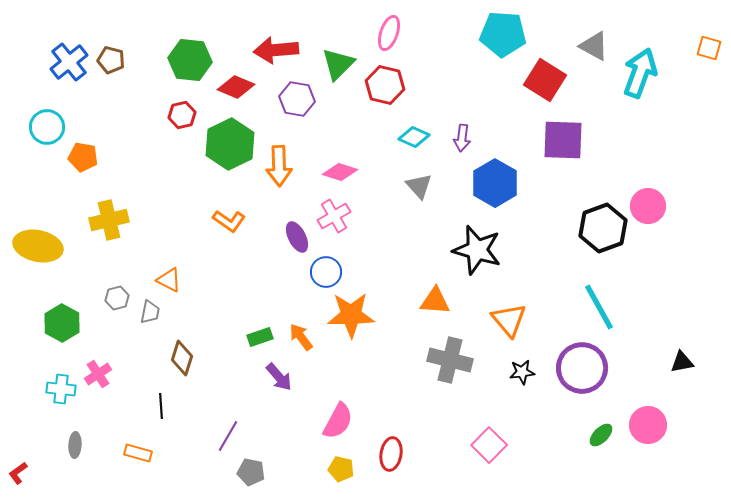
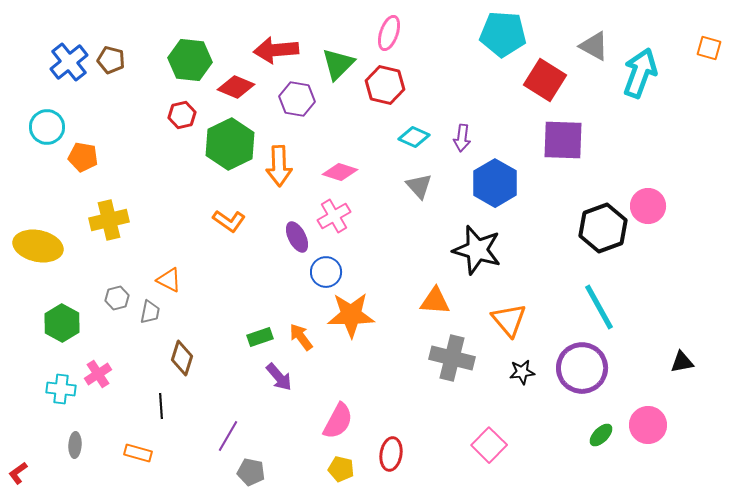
gray cross at (450, 360): moved 2 px right, 2 px up
